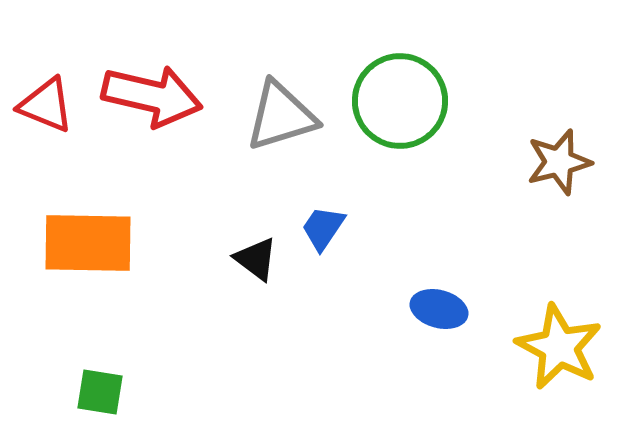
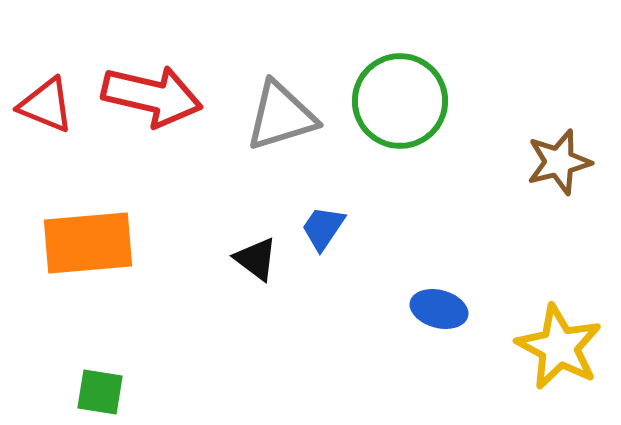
orange rectangle: rotated 6 degrees counterclockwise
